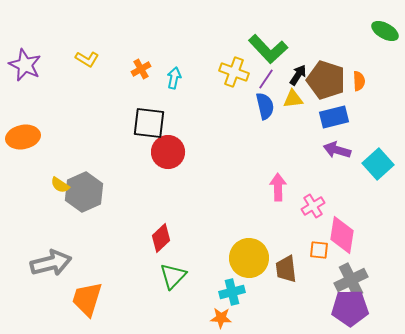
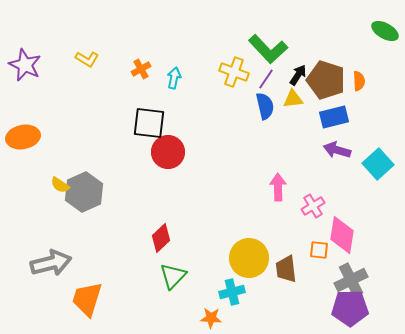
orange star: moved 10 px left
